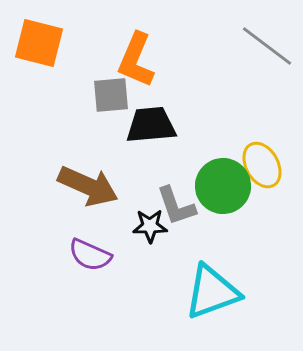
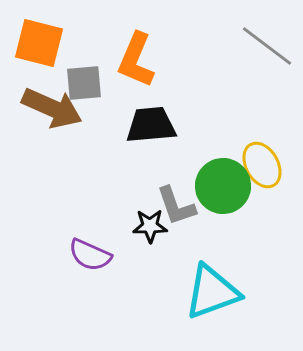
gray square: moved 27 px left, 12 px up
brown arrow: moved 36 px left, 78 px up
